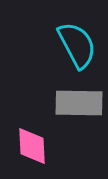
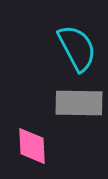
cyan semicircle: moved 3 px down
